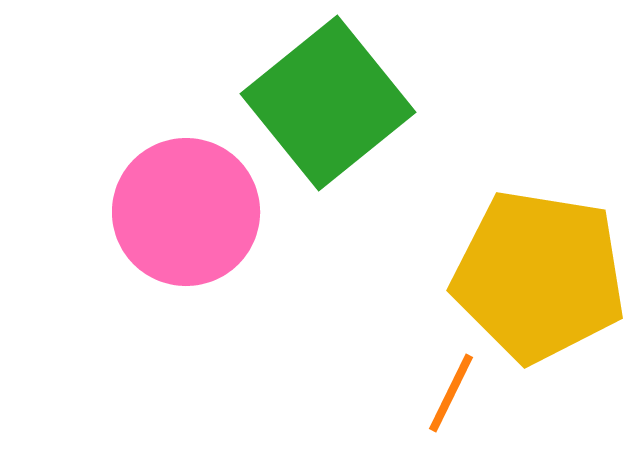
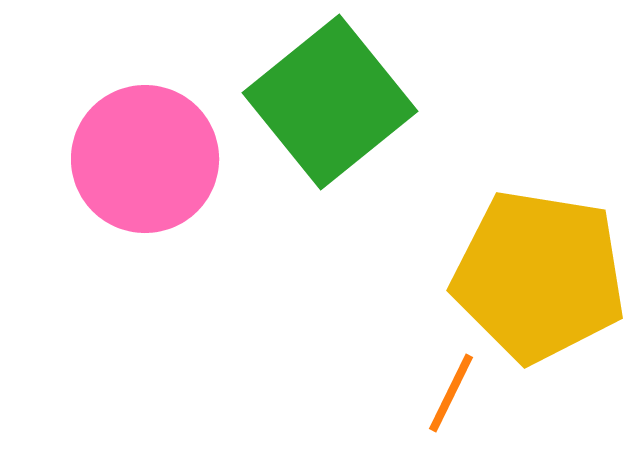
green square: moved 2 px right, 1 px up
pink circle: moved 41 px left, 53 px up
